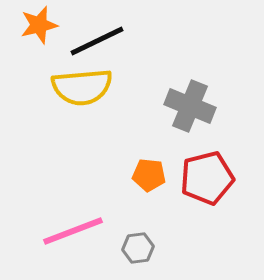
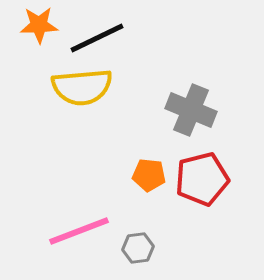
orange star: rotated 12 degrees clockwise
black line: moved 3 px up
gray cross: moved 1 px right, 4 px down
red pentagon: moved 5 px left, 1 px down
pink line: moved 6 px right
